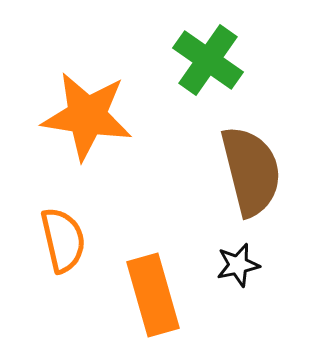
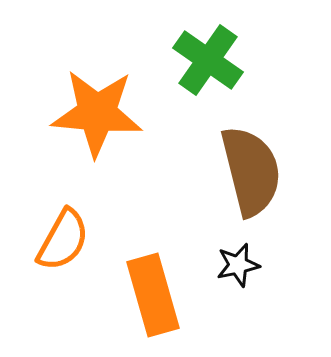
orange star: moved 10 px right, 3 px up; rotated 4 degrees counterclockwise
orange semicircle: rotated 42 degrees clockwise
